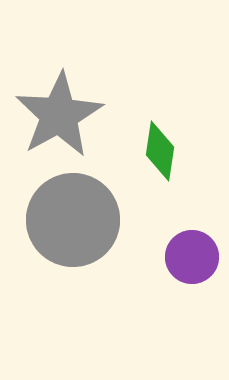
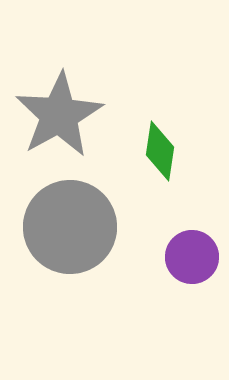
gray circle: moved 3 px left, 7 px down
